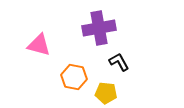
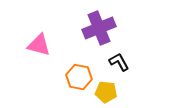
purple cross: rotated 12 degrees counterclockwise
orange hexagon: moved 5 px right
yellow pentagon: moved 1 px up
